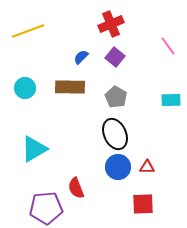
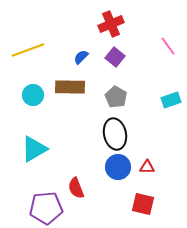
yellow line: moved 19 px down
cyan circle: moved 8 px right, 7 px down
cyan rectangle: rotated 18 degrees counterclockwise
black ellipse: rotated 12 degrees clockwise
red square: rotated 15 degrees clockwise
